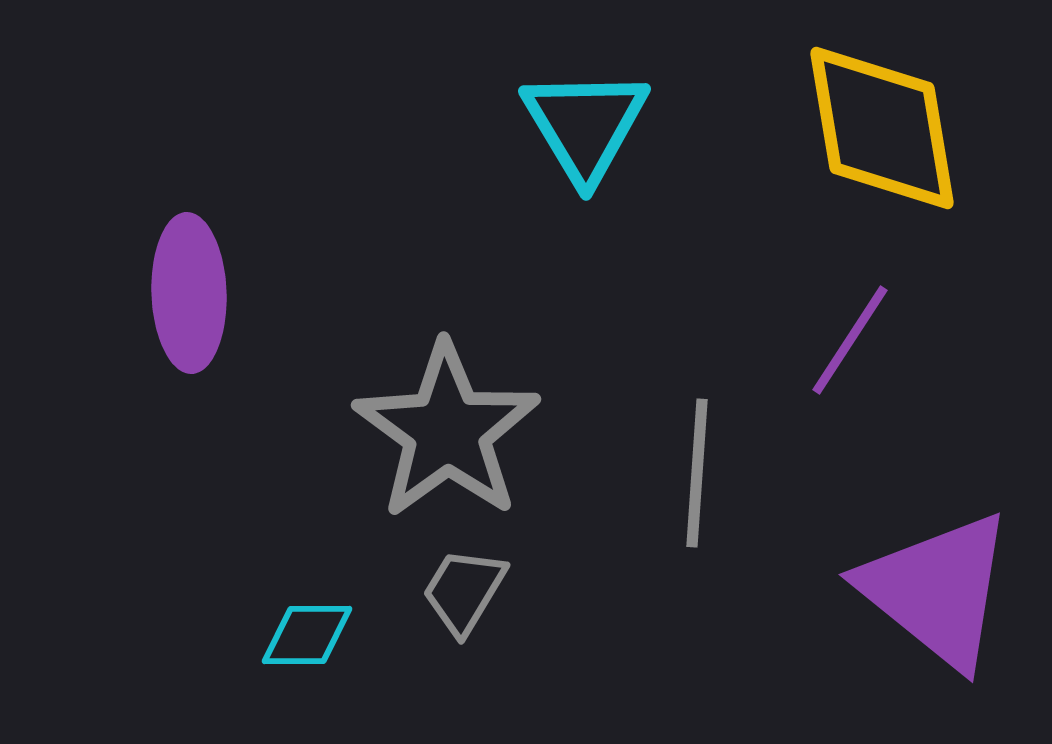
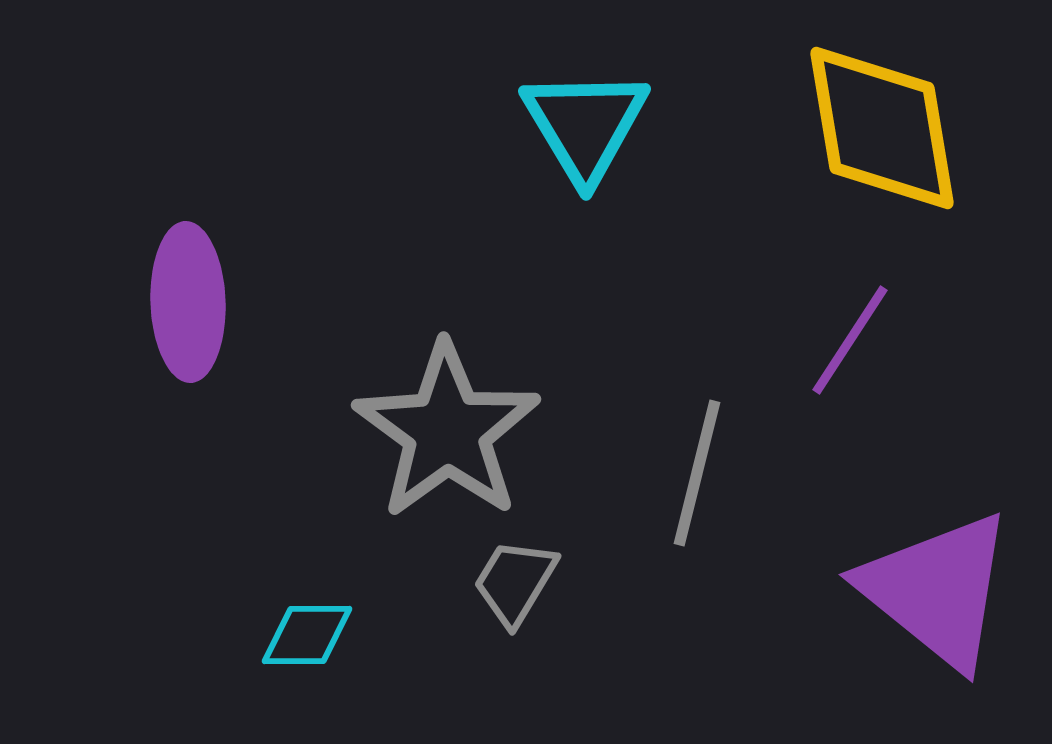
purple ellipse: moved 1 px left, 9 px down
gray line: rotated 10 degrees clockwise
gray trapezoid: moved 51 px right, 9 px up
